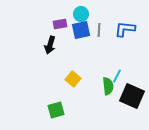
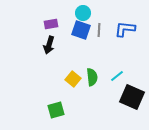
cyan circle: moved 2 px right, 1 px up
purple rectangle: moved 9 px left
blue square: rotated 30 degrees clockwise
black arrow: moved 1 px left
cyan line: rotated 24 degrees clockwise
green semicircle: moved 16 px left, 9 px up
black square: moved 1 px down
